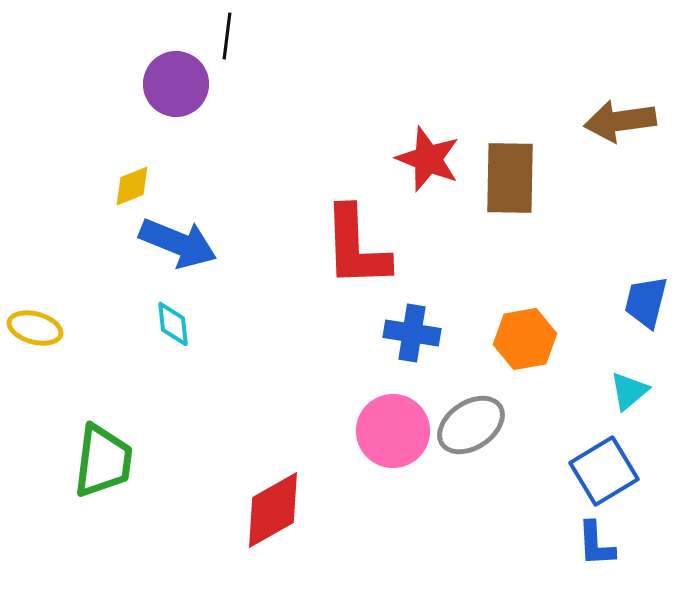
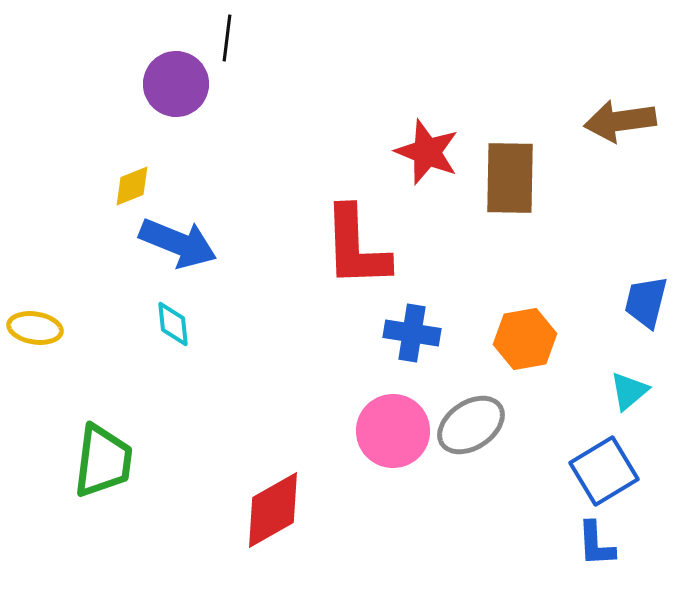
black line: moved 2 px down
red star: moved 1 px left, 7 px up
yellow ellipse: rotated 6 degrees counterclockwise
